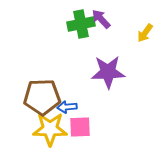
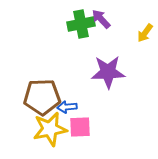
yellow star: rotated 12 degrees counterclockwise
